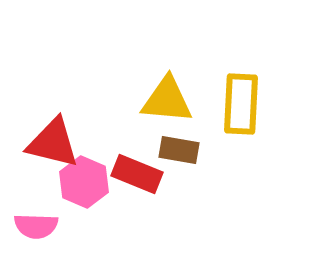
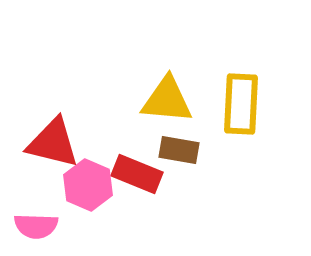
pink hexagon: moved 4 px right, 3 px down
